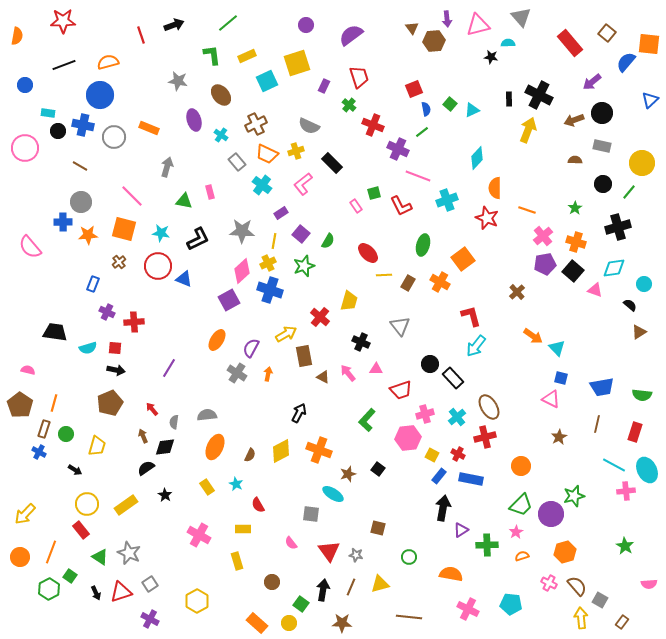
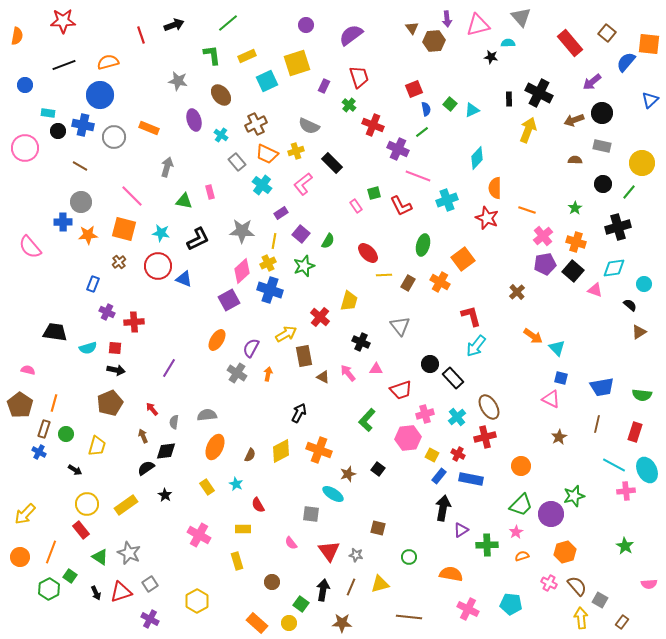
black cross at (539, 95): moved 2 px up
black diamond at (165, 447): moved 1 px right, 4 px down
